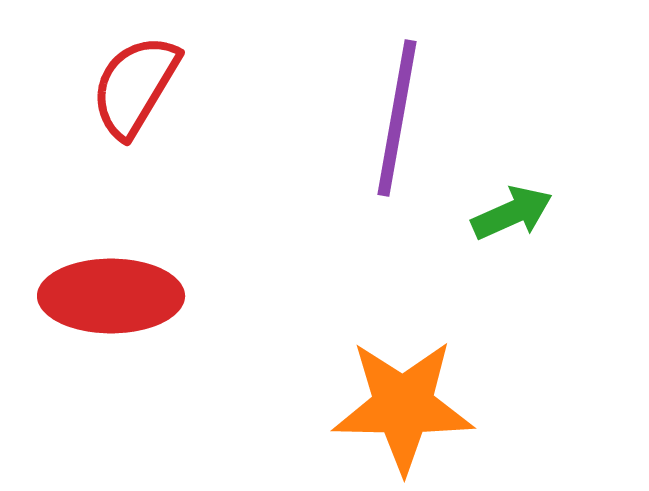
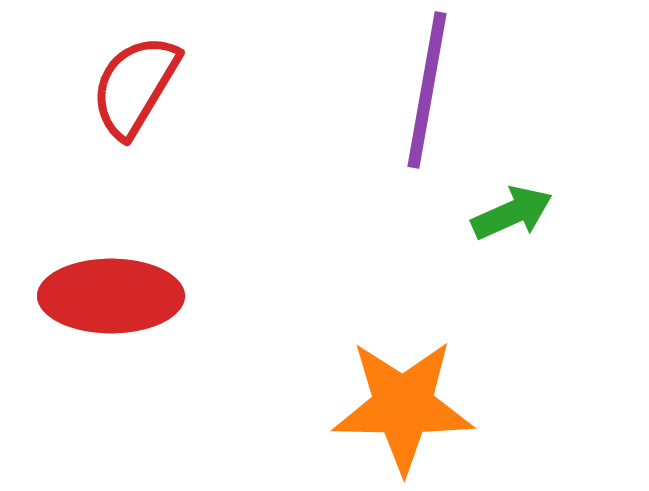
purple line: moved 30 px right, 28 px up
